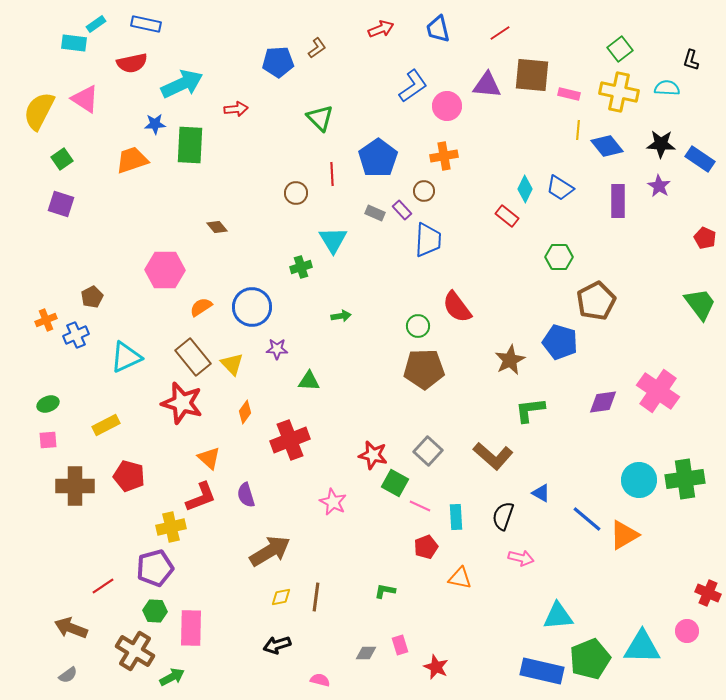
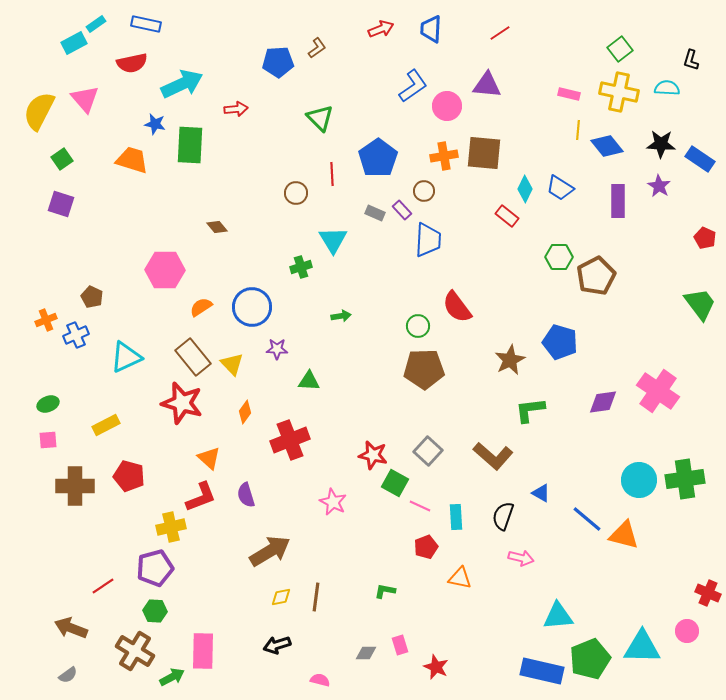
blue trapezoid at (438, 29): moved 7 px left; rotated 16 degrees clockwise
cyan rectangle at (74, 43): rotated 35 degrees counterclockwise
brown square at (532, 75): moved 48 px left, 78 px down
pink triangle at (85, 99): rotated 16 degrees clockwise
blue star at (155, 124): rotated 15 degrees clockwise
orange trapezoid at (132, 160): rotated 36 degrees clockwise
brown pentagon at (92, 297): rotated 20 degrees counterclockwise
brown pentagon at (596, 301): moved 25 px up
orange triangle at (624, 535): rotated 44 degrees clockwise
pink rectangle at (191, 628): moved 12 px right, 23 px down
